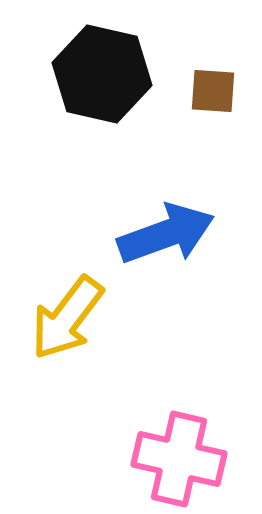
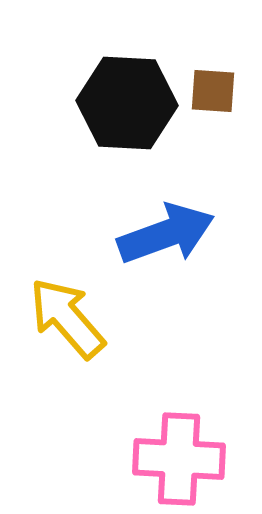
black hexagon: moved 25 px right, 29 px down; rotated 10 degrees counterclockwise
yellow arrow: rotated 102 degrees clockwise
pink cross: rotated 10 degrees counterclockwise
